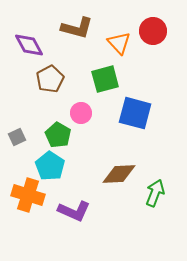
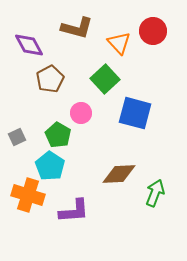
green square: rotated 28 degrees counterclockwise
purple L-shape: rotated 28 degrees counterclockwise
